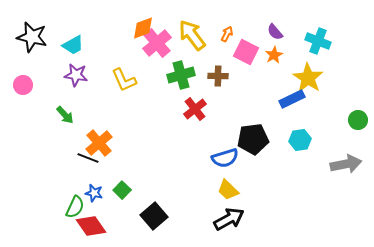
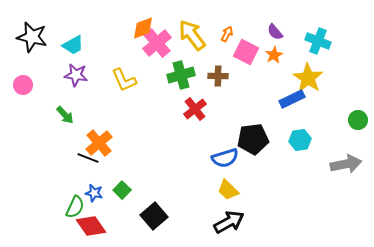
black arrow: moved 3 px down
